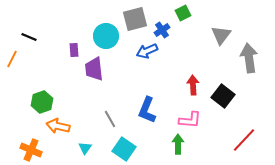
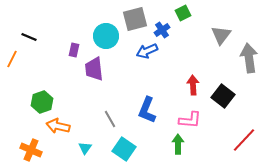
purple rectangle: rotated 16 degrees clockwise
